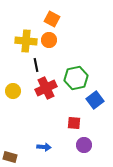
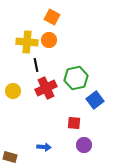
orange square: moved 2 px up
yellow cross: moved 1 px right, 1 px down
